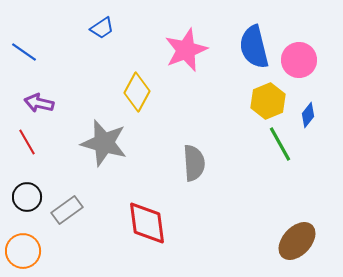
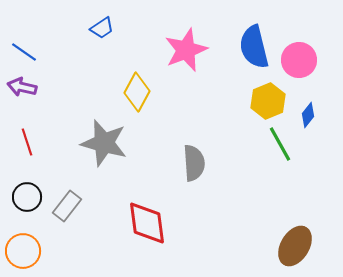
purple arrow: moved 17 px left, 16 px up
red line: rotated 12 degrees clockwise
gray rectangle: moved 4 px up; rotated 16 degrees counterclockwise
brown ellipse: moved 2 px left, 5 px down; rotated 12 degrees counterclockwise
